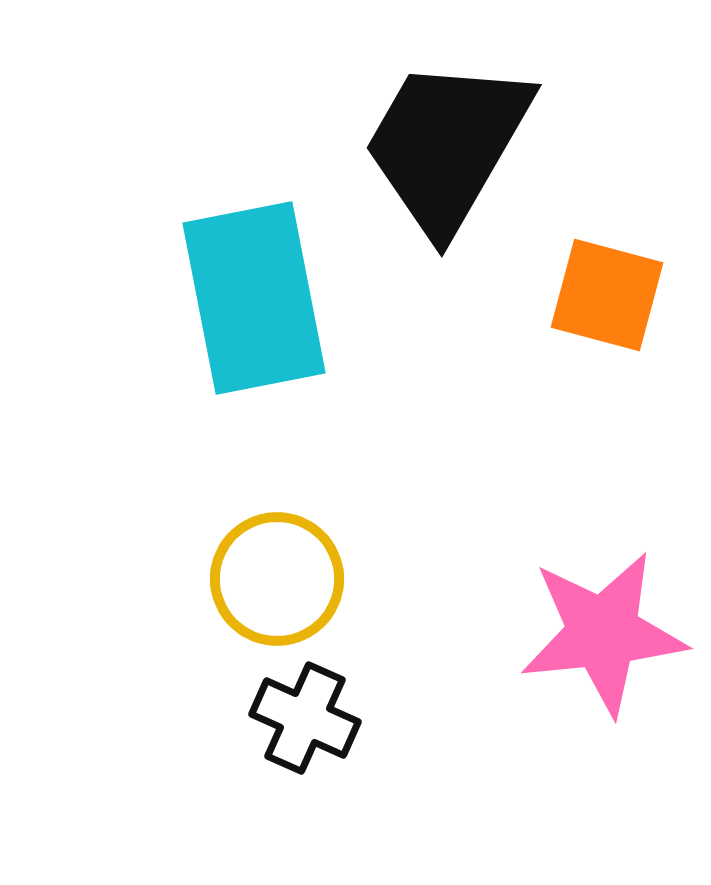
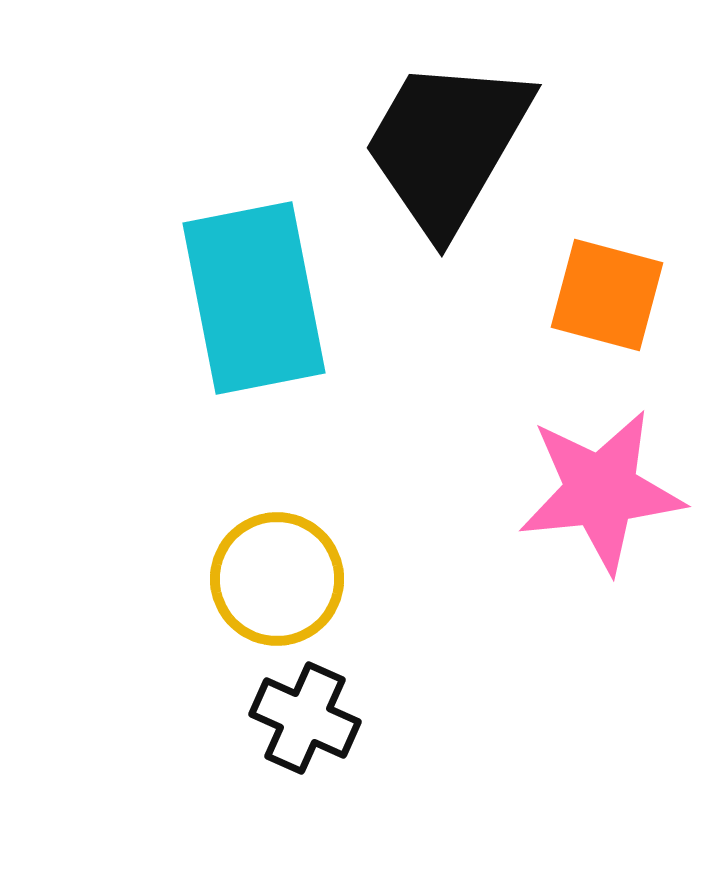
pink star: moved 2 px left, 142 px up
